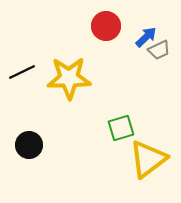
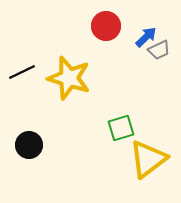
yellow star: rotated 18 degrees clockwise
